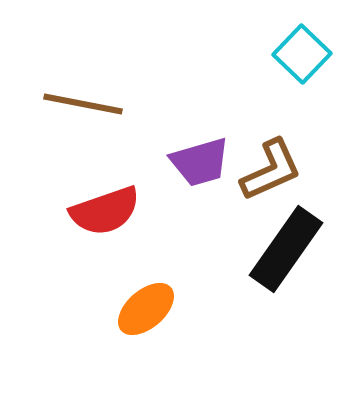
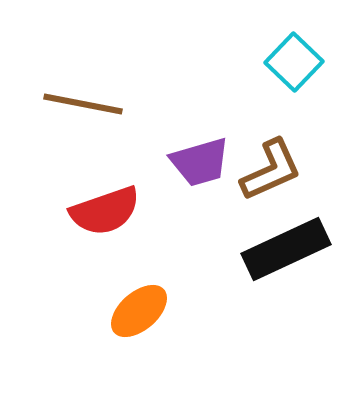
cyan square: moved 8 px left, 8 px down
black rectangle: rotated 30 degrees clockwise
orange ellipse: moved 7 px left, 2 px down
